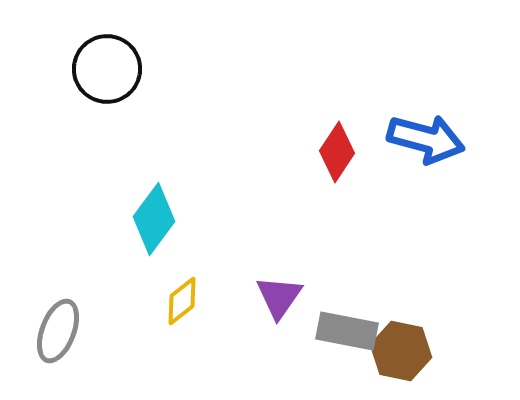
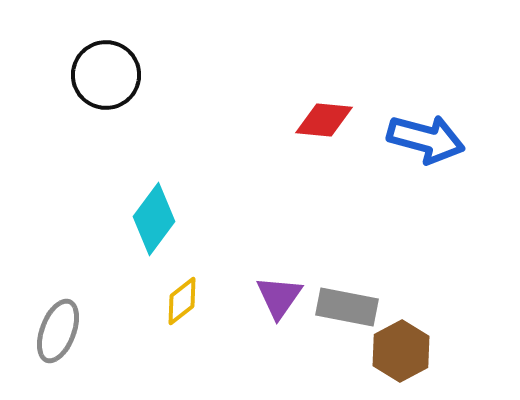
black circle: moved 1 px left, 6 px down
red diamond: moved 13 px left, 32 px up; rotated 62 degrees clockwise
gray rectangle: moved 24 px up
brown hexagon: rotated 20 degrees clockwise
